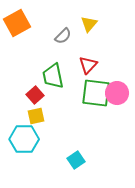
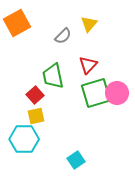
green square: rotated 24 degrees counterclockwise
